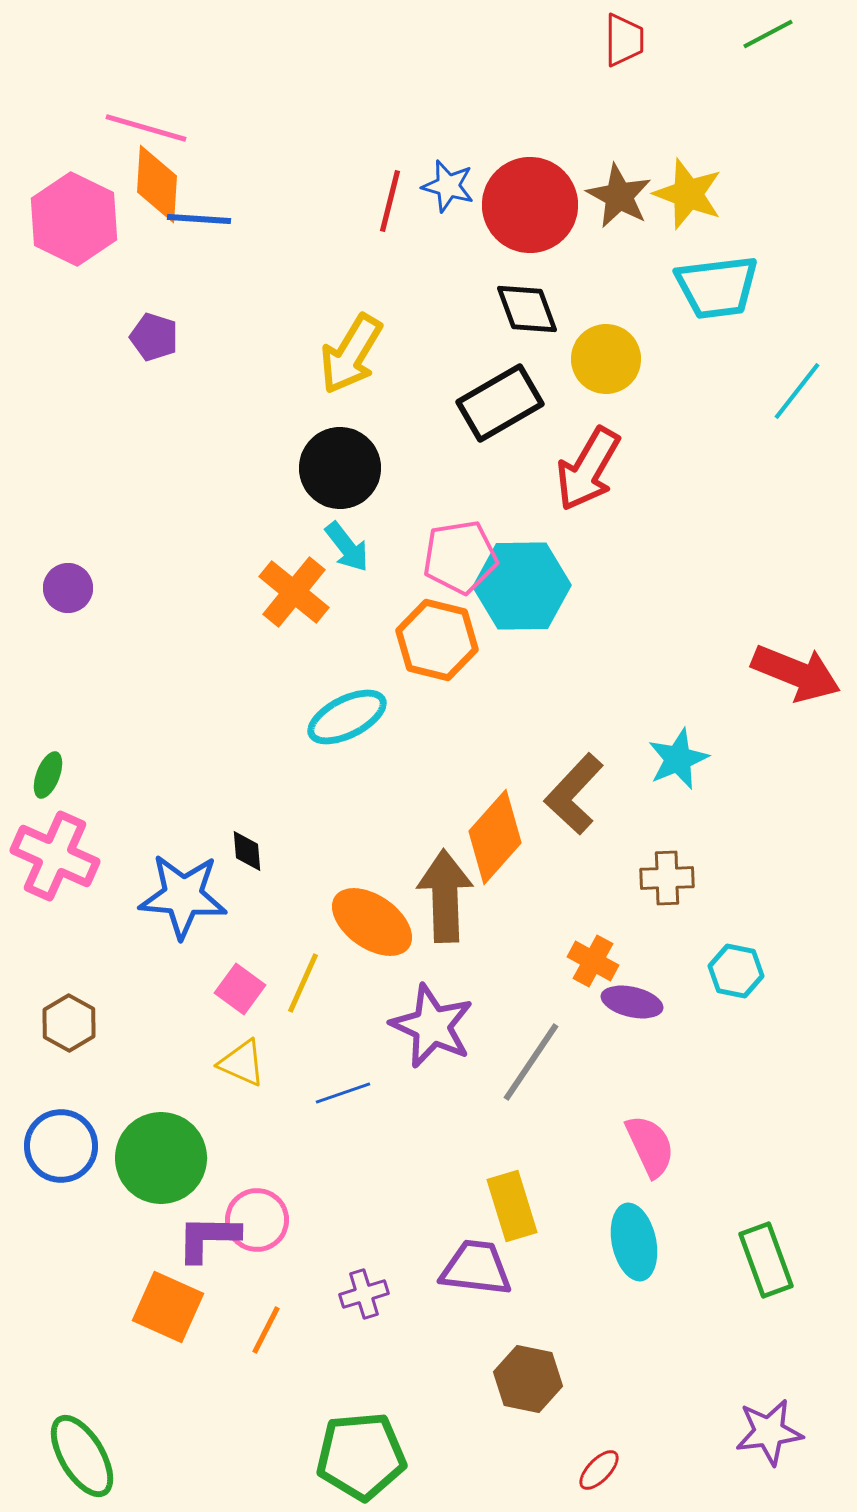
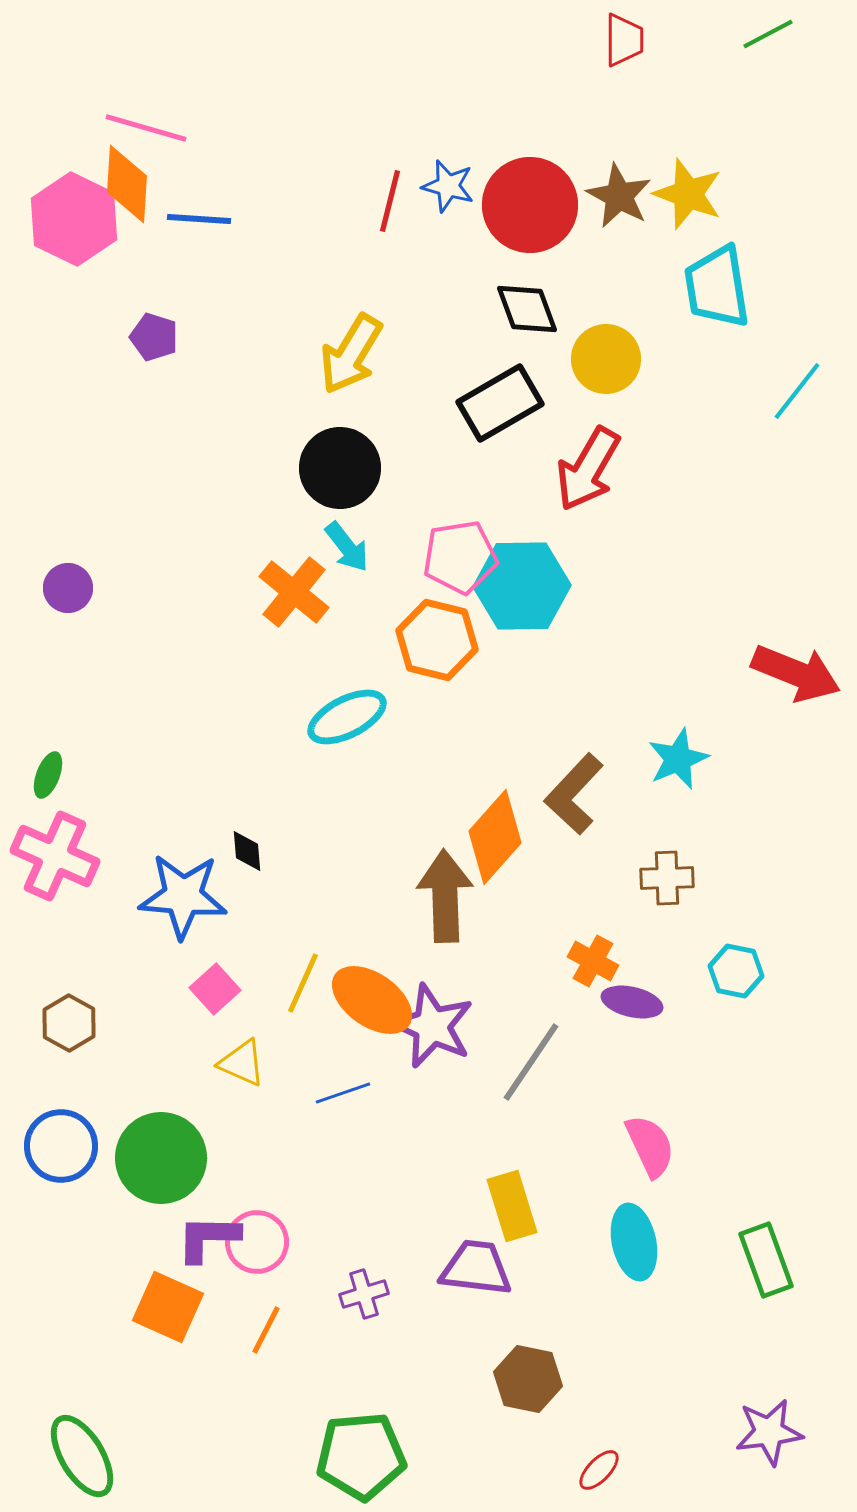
orange diamond at (157, 184): moved 30 px left
cyan trapezoid at (717, 287): rotated 88 degrees clockwise
orange ellipse at (372, 922): moved 78 px down
pink square at (240, 989): moved 25 px left; rotated 12 degrees clockwise
pink circle at (257, 1220): moved 22 px down
